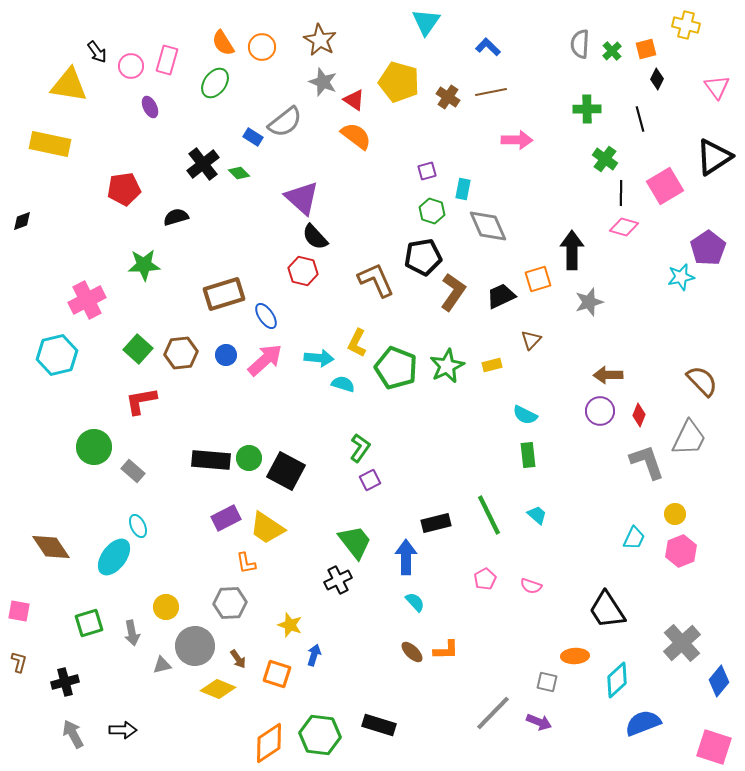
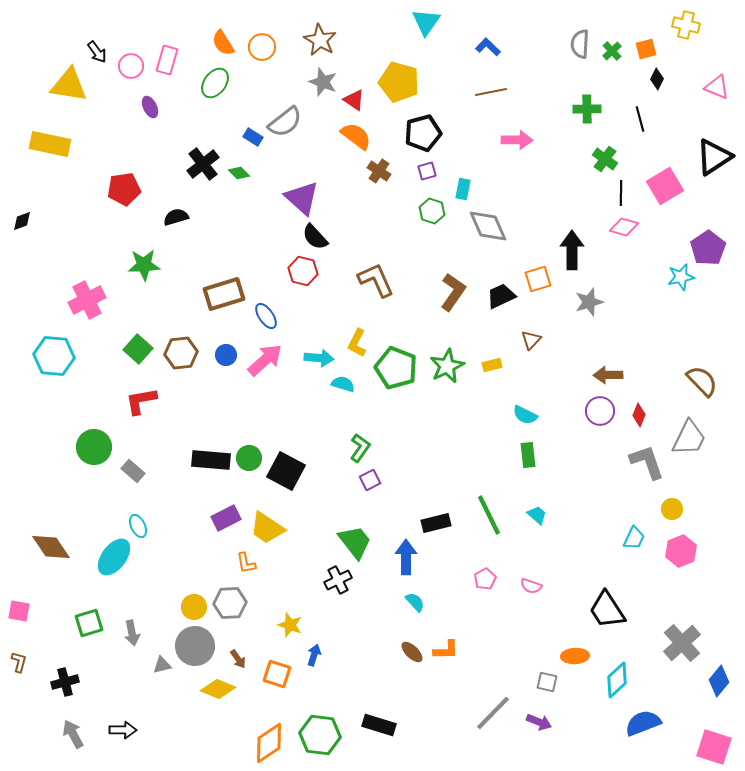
pink triangle at (717, 87): rotated 32 degrees counterclockwise
brown cross at (448, 97): moved 69 px left, 74 px down
black pentagon at (423, 257): moved 124 px up; rotated 6 degrees counterclockwise
cyan hexagon at (57, 355): moved 3 px left, 1 px down; rotated 18 degrees clockwise
yellow circle at (675, 514): moved 3 px left, 5 px up
yellow circle at (166, 607): moved 28 px right
